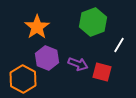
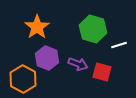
green hexagon: moved 7 px down; rotated 24 degrees counterclockwise
white line: rotated 42 degrees clockwise
